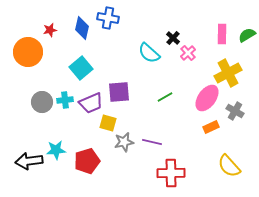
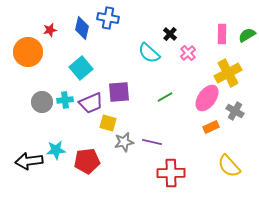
black cross: moved 3 px left, 4 px up
red pentagon: rotated 10 degrees clockwise
